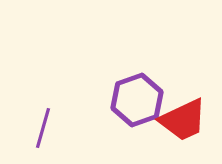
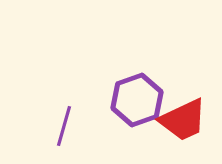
purple line: moved 21 px right, 2 px up
